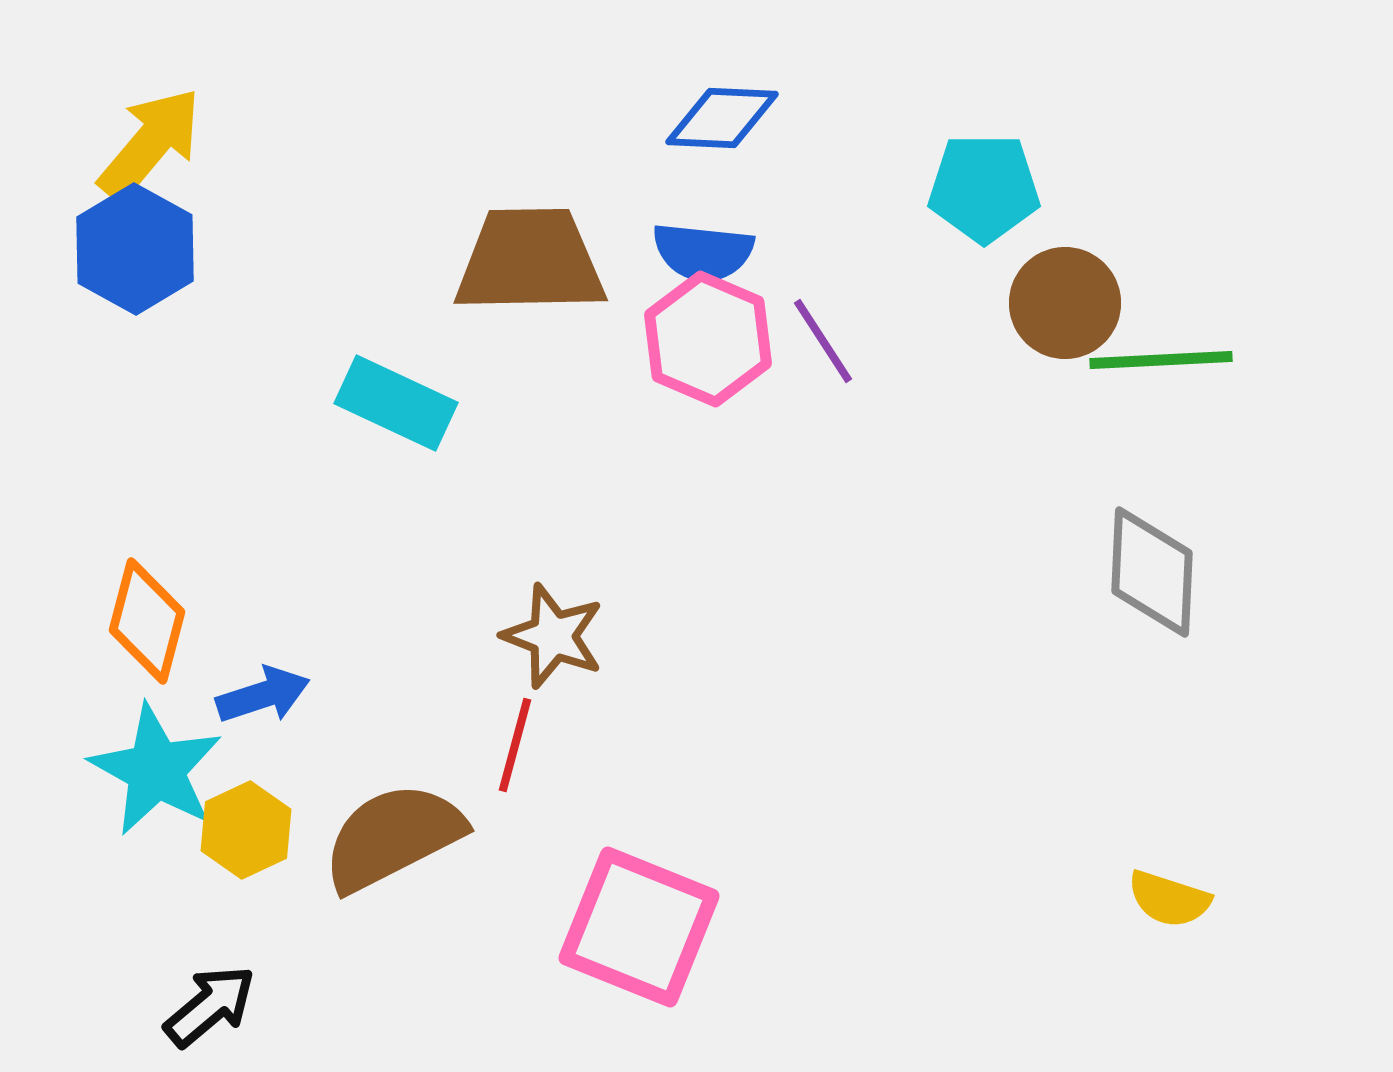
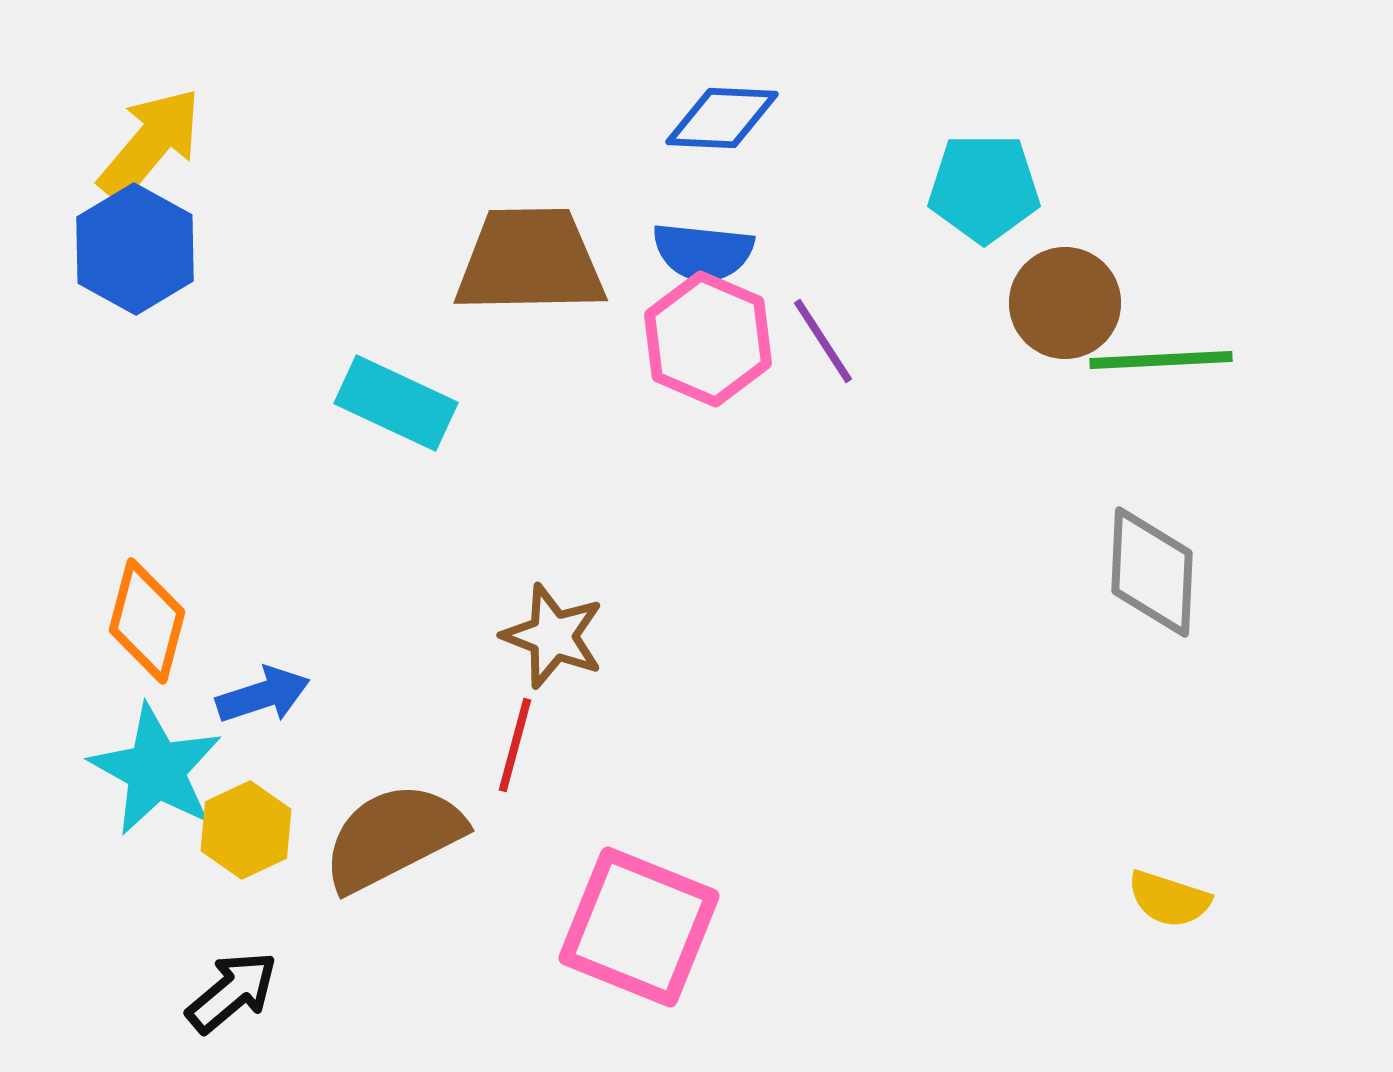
black arrow: moved 22 px right, 14 px up
